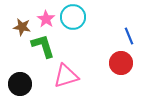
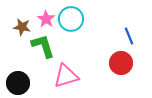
cyan circle: moved 2 px left, 2 px down
black circle: moved 2 px left, 1 px up
